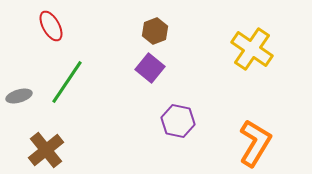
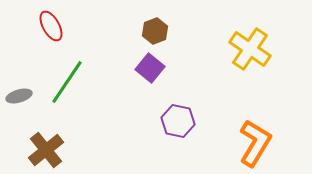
yellow cross: moved 2 px left
